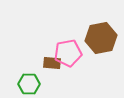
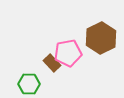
brown hexagon: rotated 16 degrees counterclockwise
brown rectangle: rotated 42 degrees clockwise
